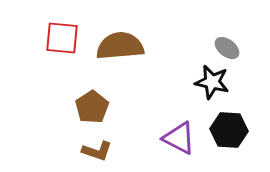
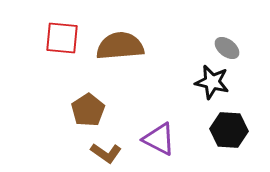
brown pentagon: moved 4 px left, 3 px down
purple triangle: moved 20 px left, 1 px down
brown L-shape: moved 9 px right, 2 px down; rotated 16 degrees clockwise
